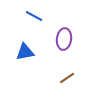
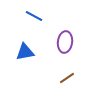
purple ellipse: moved 1 px right, 3 px down
